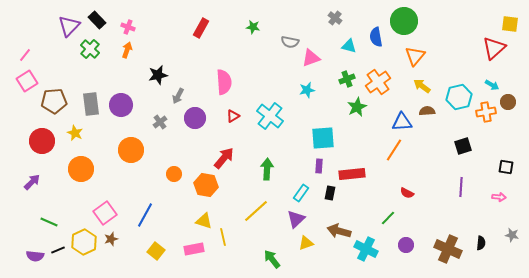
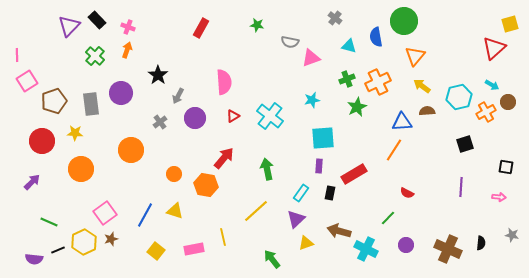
yellow square at (510, 24): rotated 24 degrees counterclockwise
green star at (253, 27): moved 4 px right, 2 px up
green cross at (90, 49): moved 5 px right, 7 px down
pink line at (25, 55): moved 8 px left; rotated 40 degrees counterclockwise
black star at (158, 75): rotated 24 degrees counterclockwise
orange cross at (378, 82): rotated 10 degrees clockwise
cyan star at (307, 90): moved 5 px right, 10 px down
brown pentagon at (54, 101): rotated 15 degrees counterclockwise
purple circle at (121, 105): moved 12 px up
orange cross at (486, 112): rotated 18 degrees counterclockwise
yellow star at (75, 133): rotated 21 degrees counterclockwise
black square at (463, 146): moved 2 px right, 2 px up
green arrow at (267, 169): rotated 15 degrees counterclockwise
red rectangle at (352, 174): moved 2 px right; rotated 25 degrees counterclockwise
yellow triangle at (204, 221): moved 29 px left, 10 px up
purple semicircle at (35, 256): moved 1 px left, 3 px down
